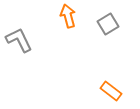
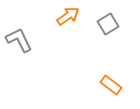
orange arrow: rotated 70 degrees clockwise
orange rectangle: moved 6 px up
